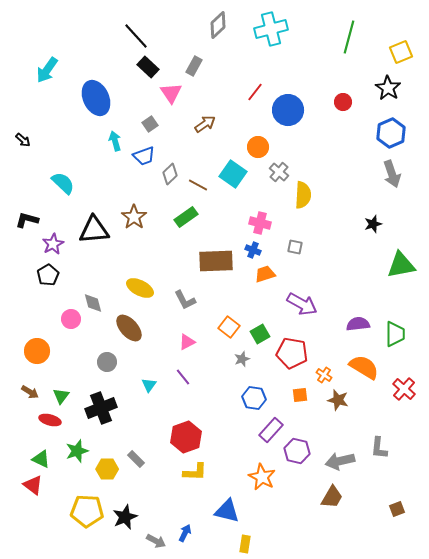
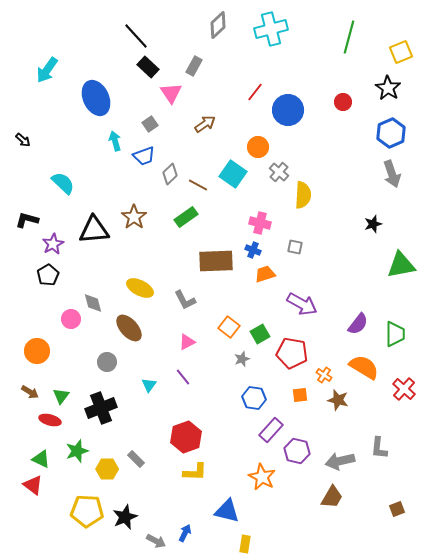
purple semicircle at (358, 324): rotated 135 degrees clockwise
